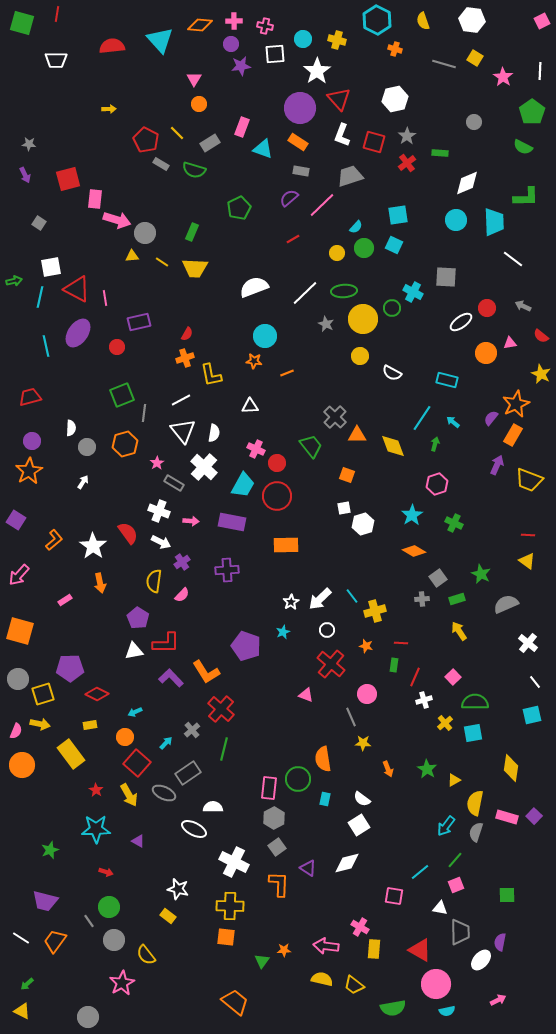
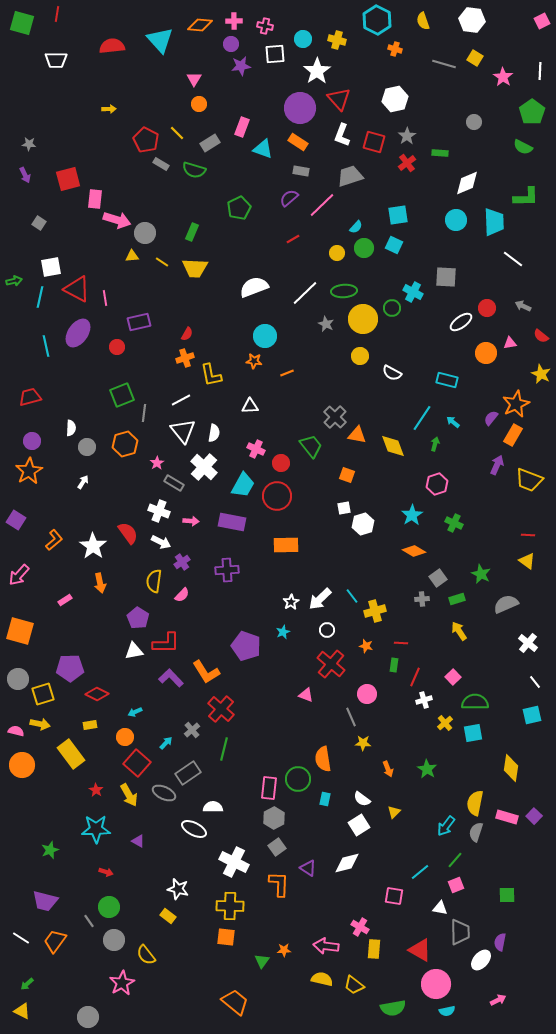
orange triangle at (357, 435): rotated 12 degrees clockwise
red circle at (277, 463): moved 4 px right
pink semicircle at (16, 731): rotated 98 degrees counterclockwise
yellow triangle at (454, 780): moved 60 px left, 32 px down; rotated 16 degrees counterclockwise
